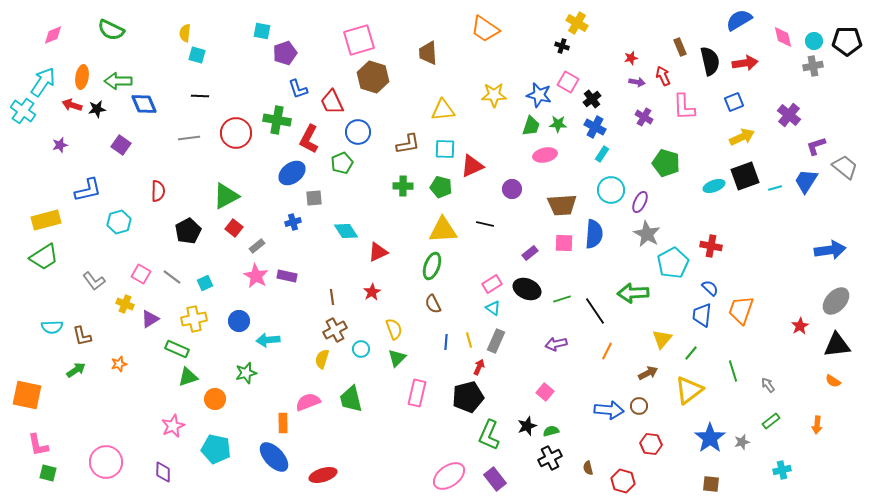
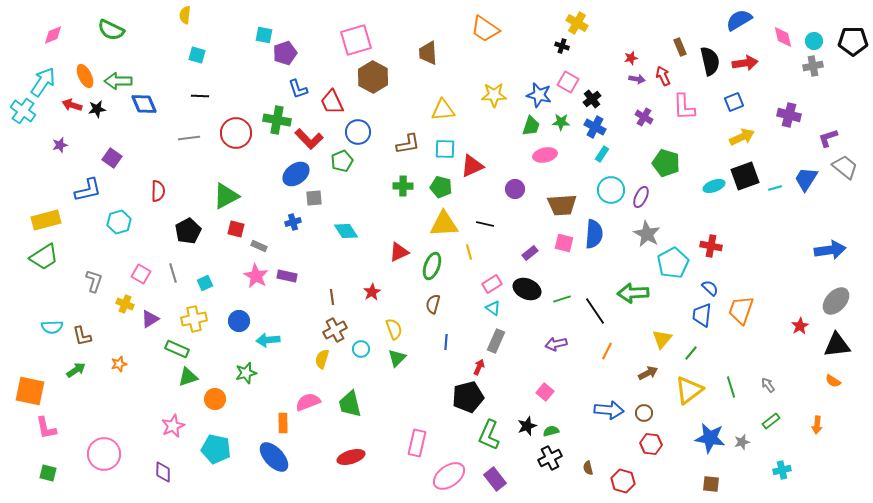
cyan square at (262, 31): moved 2 px right, 4 px down
yellow semicircle at (185, 33): moved 18 px up
pink square at (359, 40): moved 3 px left
black pentagon at (847, 41): moved 6 px right
orange ellipse at (82, 77): moved 3 px right, 1 px up; rotated 35 degrees counterclockwise
brown hexagon at (373, 77): rotated 12 degrees clockwise
purple arrow at (637, 82): moved 3 px up
purple cross at (789, 115): rotated 25 degrees counterclockwise
green star at (558, 124): moved 3 px right, 2 px up
red L-shape at (309, 139): rotated 72 degrees counterclockwise
purple square at (121, 145): moved 9 px left, 13 px down
purple L-shape at (816, 146): moved 12 px right, 8 px up
green pentagon at (342, 163): moved 2 px up
blue ellipse at (292, 173): moved 4 px right, 1 px down
blue trapezoid at (806, 181): moved 2 px up
purple circle at (512, 189): moved 3 px right
purple ellipse at (640, 202): moved 1 px right, 5 px up
red square at (234, 228): moved 2 px right, 1 px down; rotated 24 degrees counterclockwise
yellow triangle at (443, 230): moved 1 px right, 6 px up
pink square at (564, 243): rotated 12 degrees clockwise
gray rectangle at (257, 246): moved 2 px right; rotated 63 degrees clockwise
red triangle at (378, 252): moved 21 px right
gray line at (172, 277): moved 1 px right, 4 px up; rotated 36 degrees clockwise
gray L-shape at (94, 281): rotated 125 degrees counterclockwise
brown semicircle at (433, 304): rotated 42 degrees clockwise
yellow line at (469, 340): moved 88 px up
green line at (733, 371): moved 2 px left, 16 px down
pink rectangle at (417, 393): moved 50 px down
orange square at (27, 395): moved 3 px right, 4 px up
green trapezoid at (351, 399): moved 1 px left, 5 px down
brown circle at (639, 406): moved 5 px right, 7 px down
blue star at (710, 438): rotated 28 degrees counterclockwise
pink L-shape at (38, 445): moved 8 px right, 17 px up
pink circle at (106, 462): moved 2 px left, 8 px up
red ellipse at (323, 475): moved 28 px right, 18 px up
